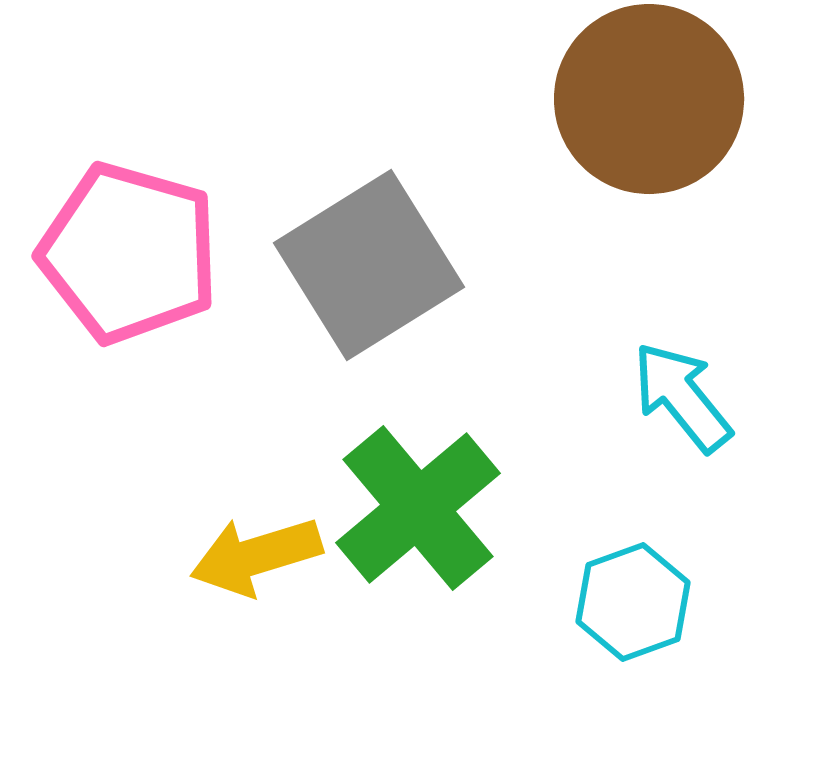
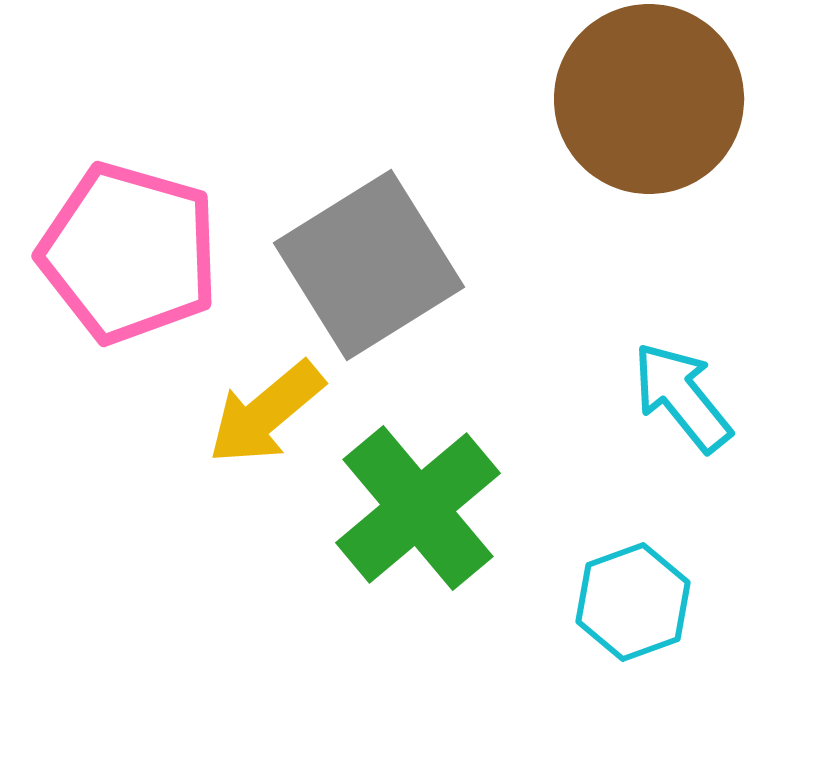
yellow arrow: moved 10 px right, 143 px up; rotated 23 degrees counterclockwise
